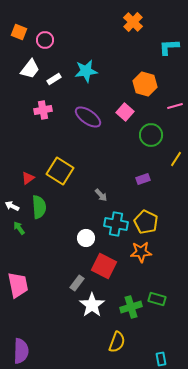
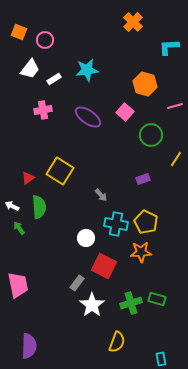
cyan star: moved 1 px right, 1 px up
green cross: moved 4 px up
purple semicircle: moved 8 px right, 5 px up
